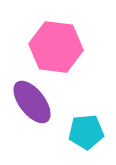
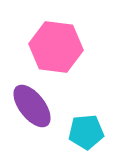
purple ellipse: moved 4 px down
